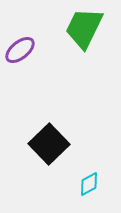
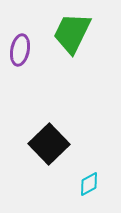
green trapezoid: moved 12 px left, 5 px down
purple ellipse: rotated 40 degrees counterclockwise
